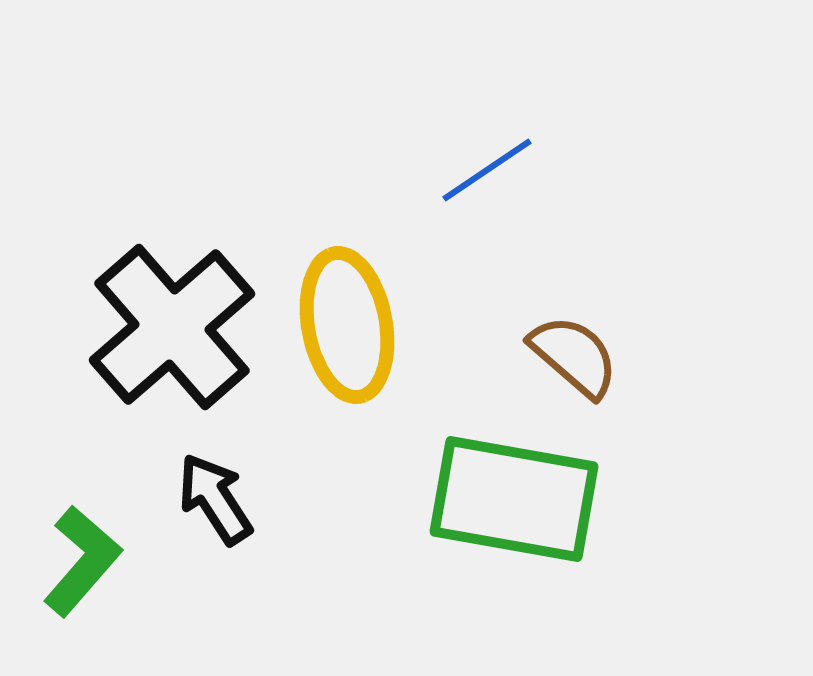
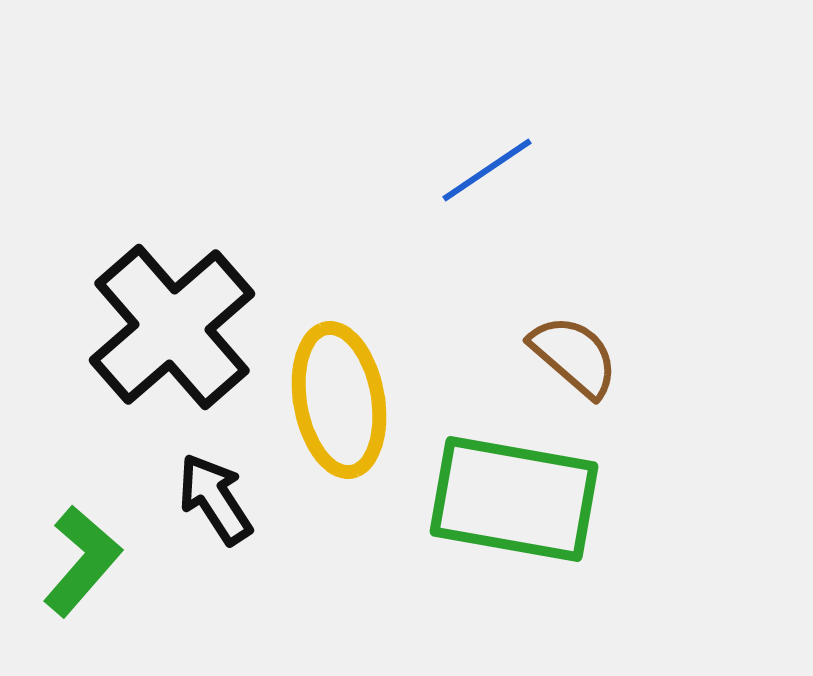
yellow ellipse: moved 8 px left, 75 px down
